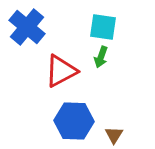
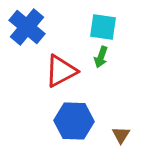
brown triangle: moved 7 px right
